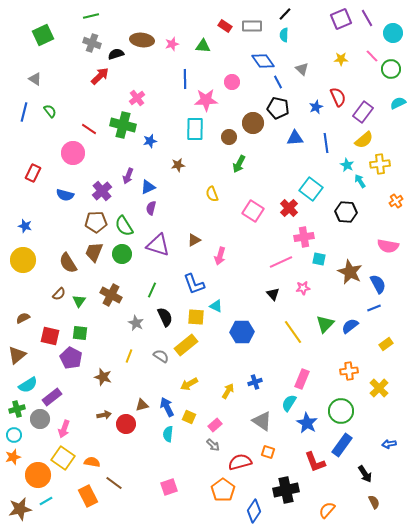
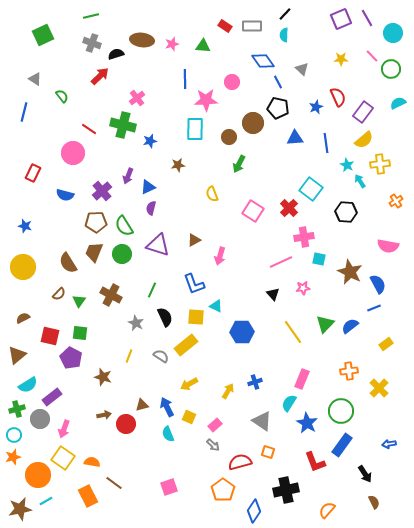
green semicircle at (50, 111): moved 12 px right, 15 px up
yellow circle at (23, 260): moved 7 px down
cyan semicircle at (168, 434): rotated 28 degrees counterclockwise
